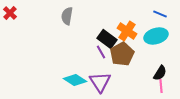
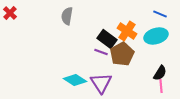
purple line: rotated 40 degrees counterclockwise
purple triangle: moved 1 px right, 1 px down
